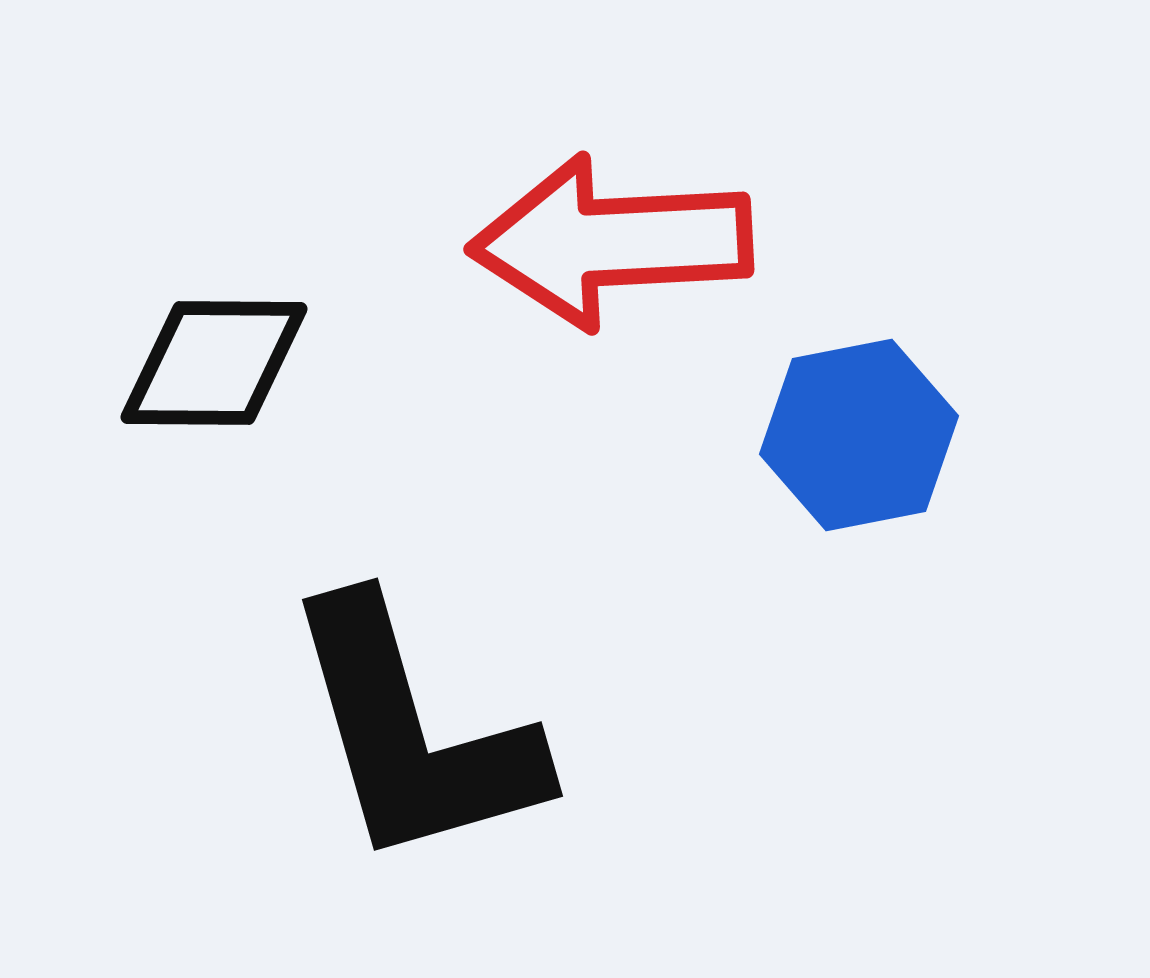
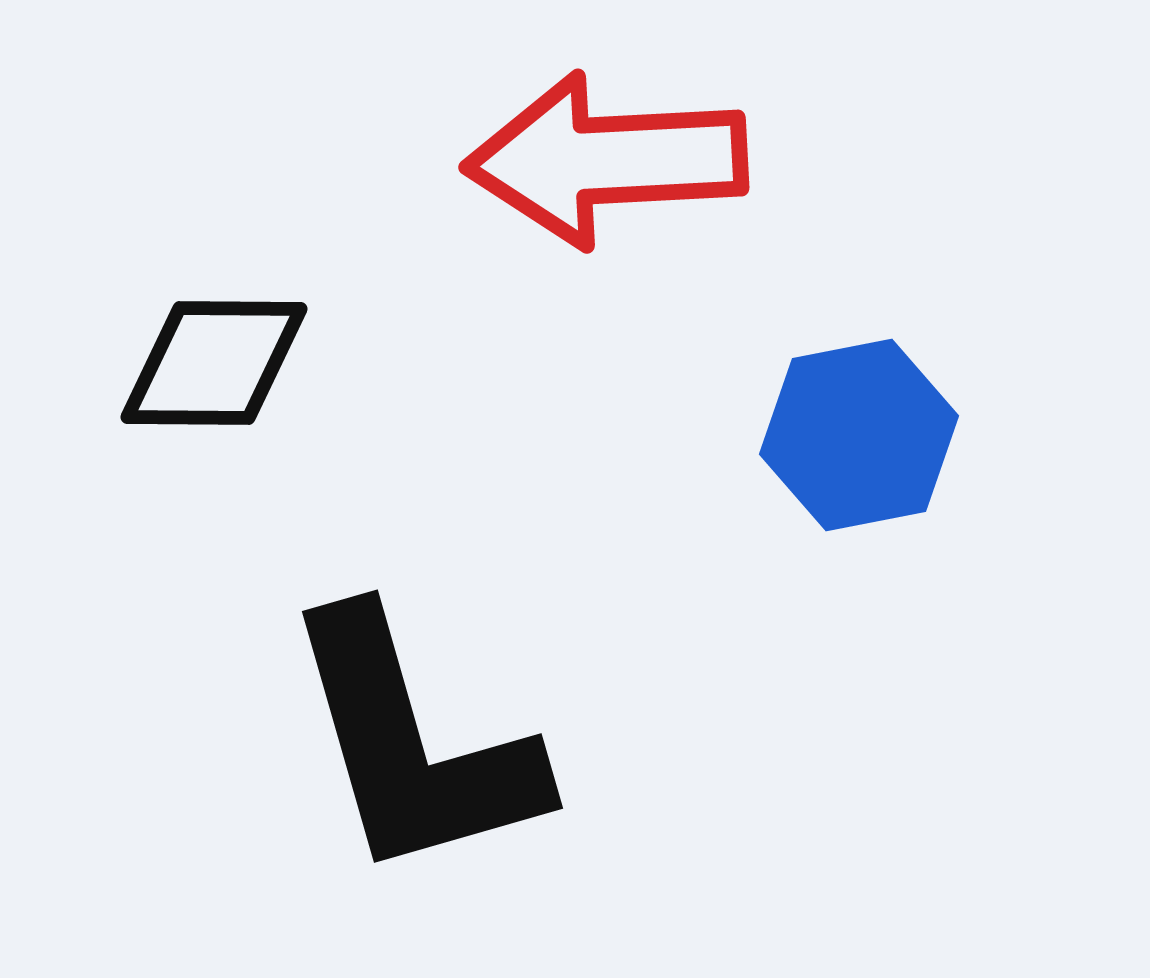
red arrow: moved 5 px left, 82 px up
black L-shape: moved 12 px down
